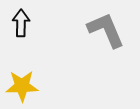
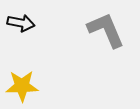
black arrow: rotated 100 degrees clockwise
